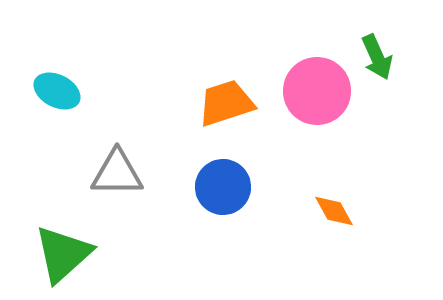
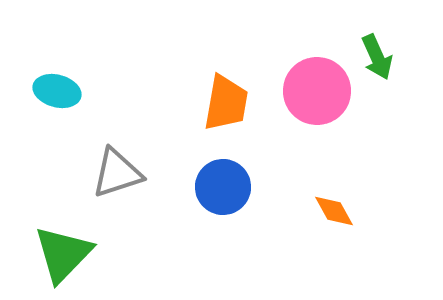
cyan ellipse: rotated 12 degrees counterclockwise
orange trapezoid: rotated 118 degrees clockwise
gray triangle: rotated 18 degrees counterclockwise
green triangle: rotated 4 degrees counterclockwise
